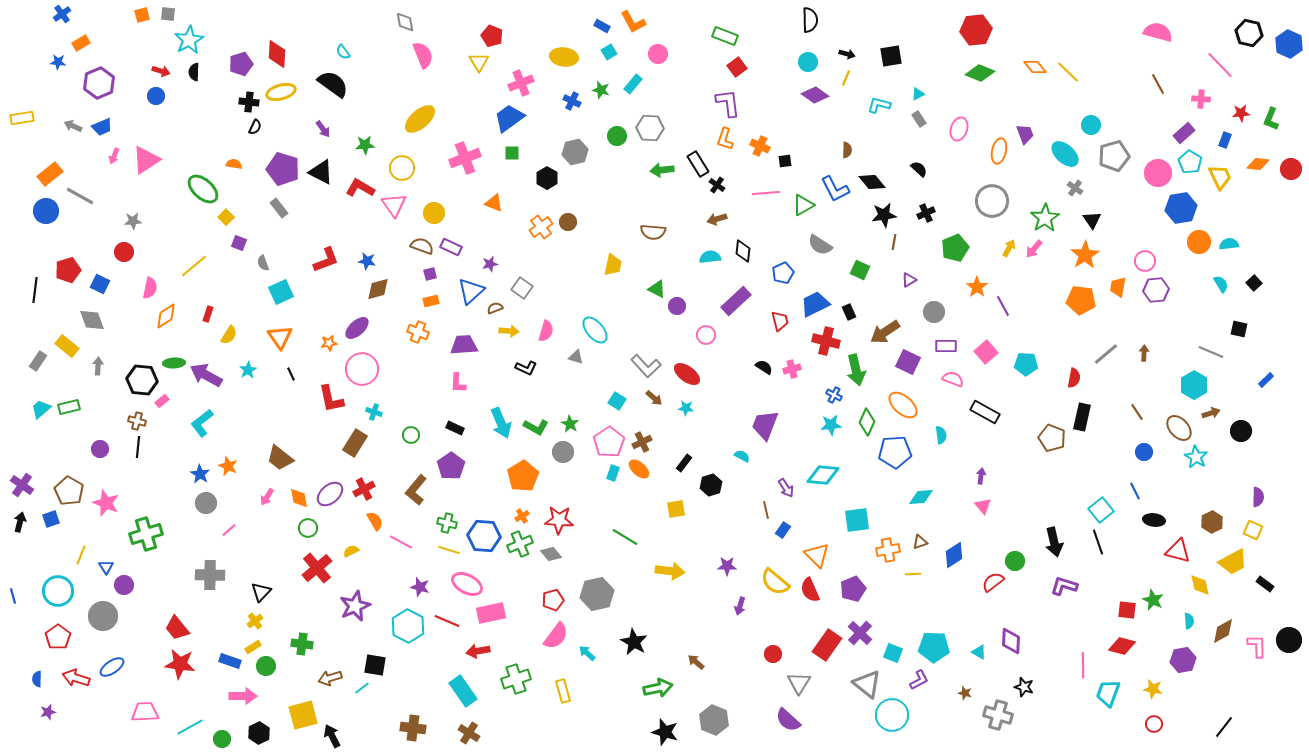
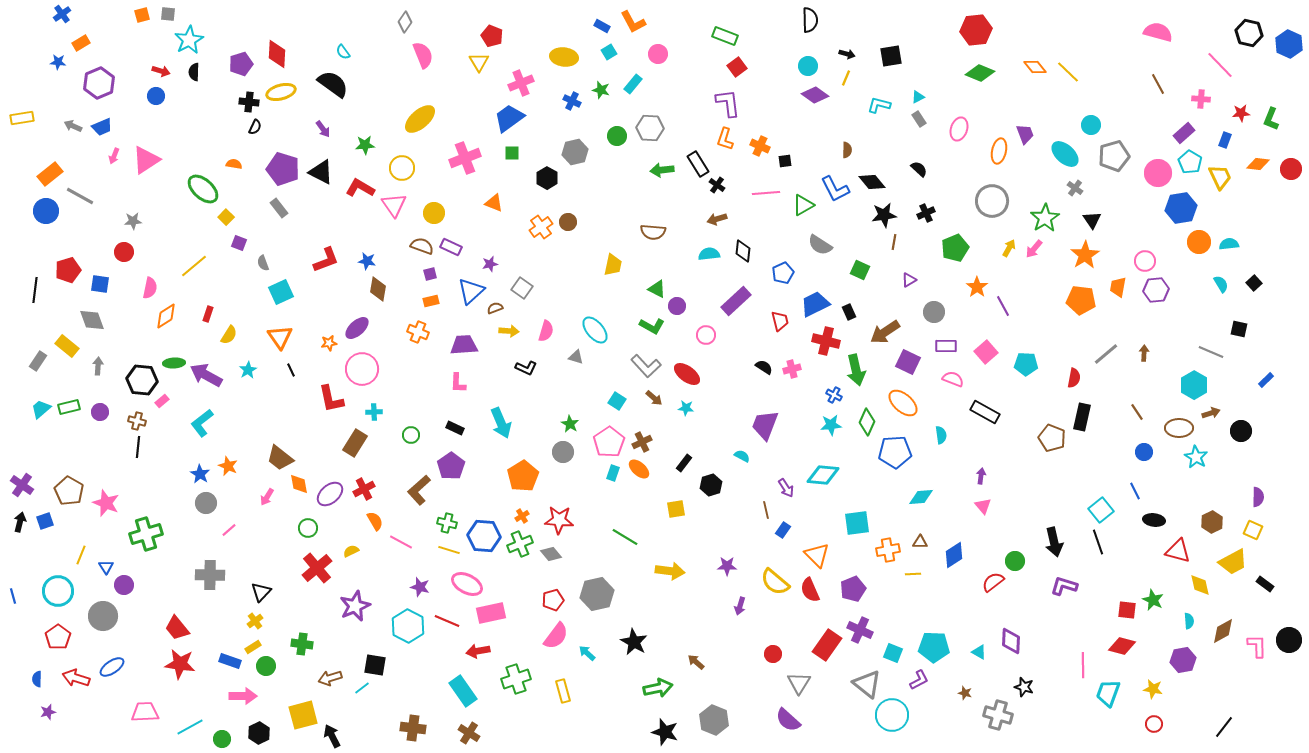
gray diamond at (405, 22): rotated 45 degrees clockwise
cyan circle at (808, 62): moved 4 px down
cyan triangle at (918, 94): moved 3 px down
cyan semicircle at (710, 257): moved 1 px left, 3 px up
blue square at (100, 284): rotated 18 degrees counterclockwise
brown diamond at (378, 289): rotated 65 degrees counterclockwise
black line at (291, 374): moved 4 px up
orange ellipse at (903, 405): moved 2 px up
cyan cross at (374, 412): rotated 21 degrees counterclockwise
green L-shape at (536, 427): moved 116 px right, 101 px up
brown ellipse at (1179, 428): rotated 48 degrees counterclockwise
purple circle at (100, 449): moved 37 px up
brown L-shape at (416, 490): moved 3 px right; rotated 8 degrees clockwise
orange diamond at (299, 498): moved 14 px up
blue square at (51, 519): moved 6 px left, 2 px down
cyan square at (857, 520): moved 3 px down
brown triangle at (920, 542): rotated 21 degrees clockwise
purple cross at (860, 633): moved 3 px up; rotated 20 degrees counterclockwise
